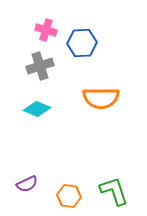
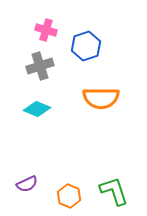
blue hexagon: moved 4 px right, 3 px down; rotated 16 degrees counterclockwise
orange hexagon: rotated 15 degrees clockwise
